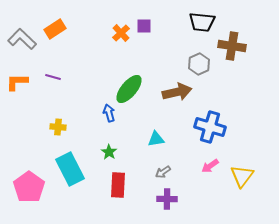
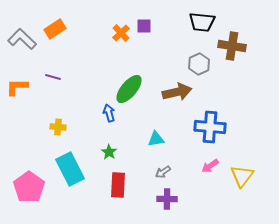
orange L-shape: moved 5 px down
blue cross: rotated 12 degrees counterclockwise
